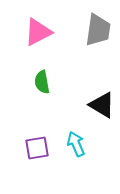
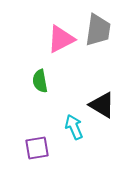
pink triangle: moved 23 px right, 7 px down
green semicircle: moved 2 px left, 1 px up
cyan arrow: moved 2 px left, 17 px up
